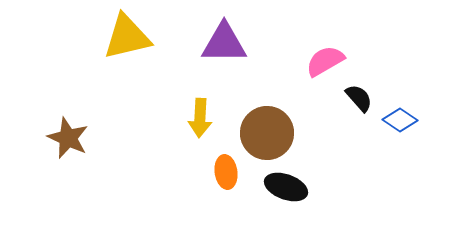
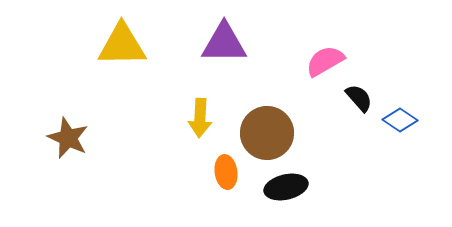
yellow triangle: moved 5 px left, 8 px down; rotated 12 degrees clockwise
black ellipse: rotated 33 degrees counterclockwise
